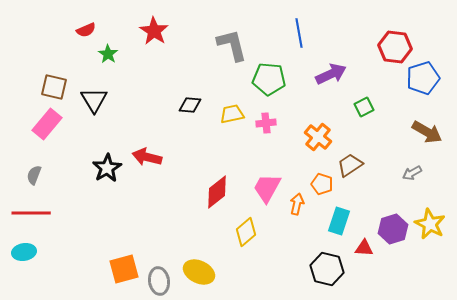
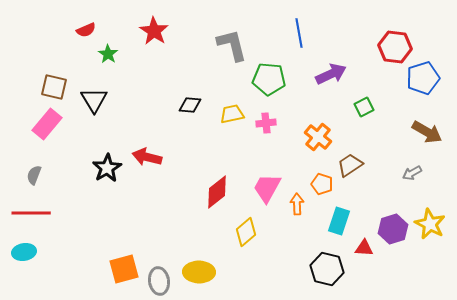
orange arrow: rotated 15 degrees counterclockwise
yellow ellipse: rotated 24 degrees counterclockwise
